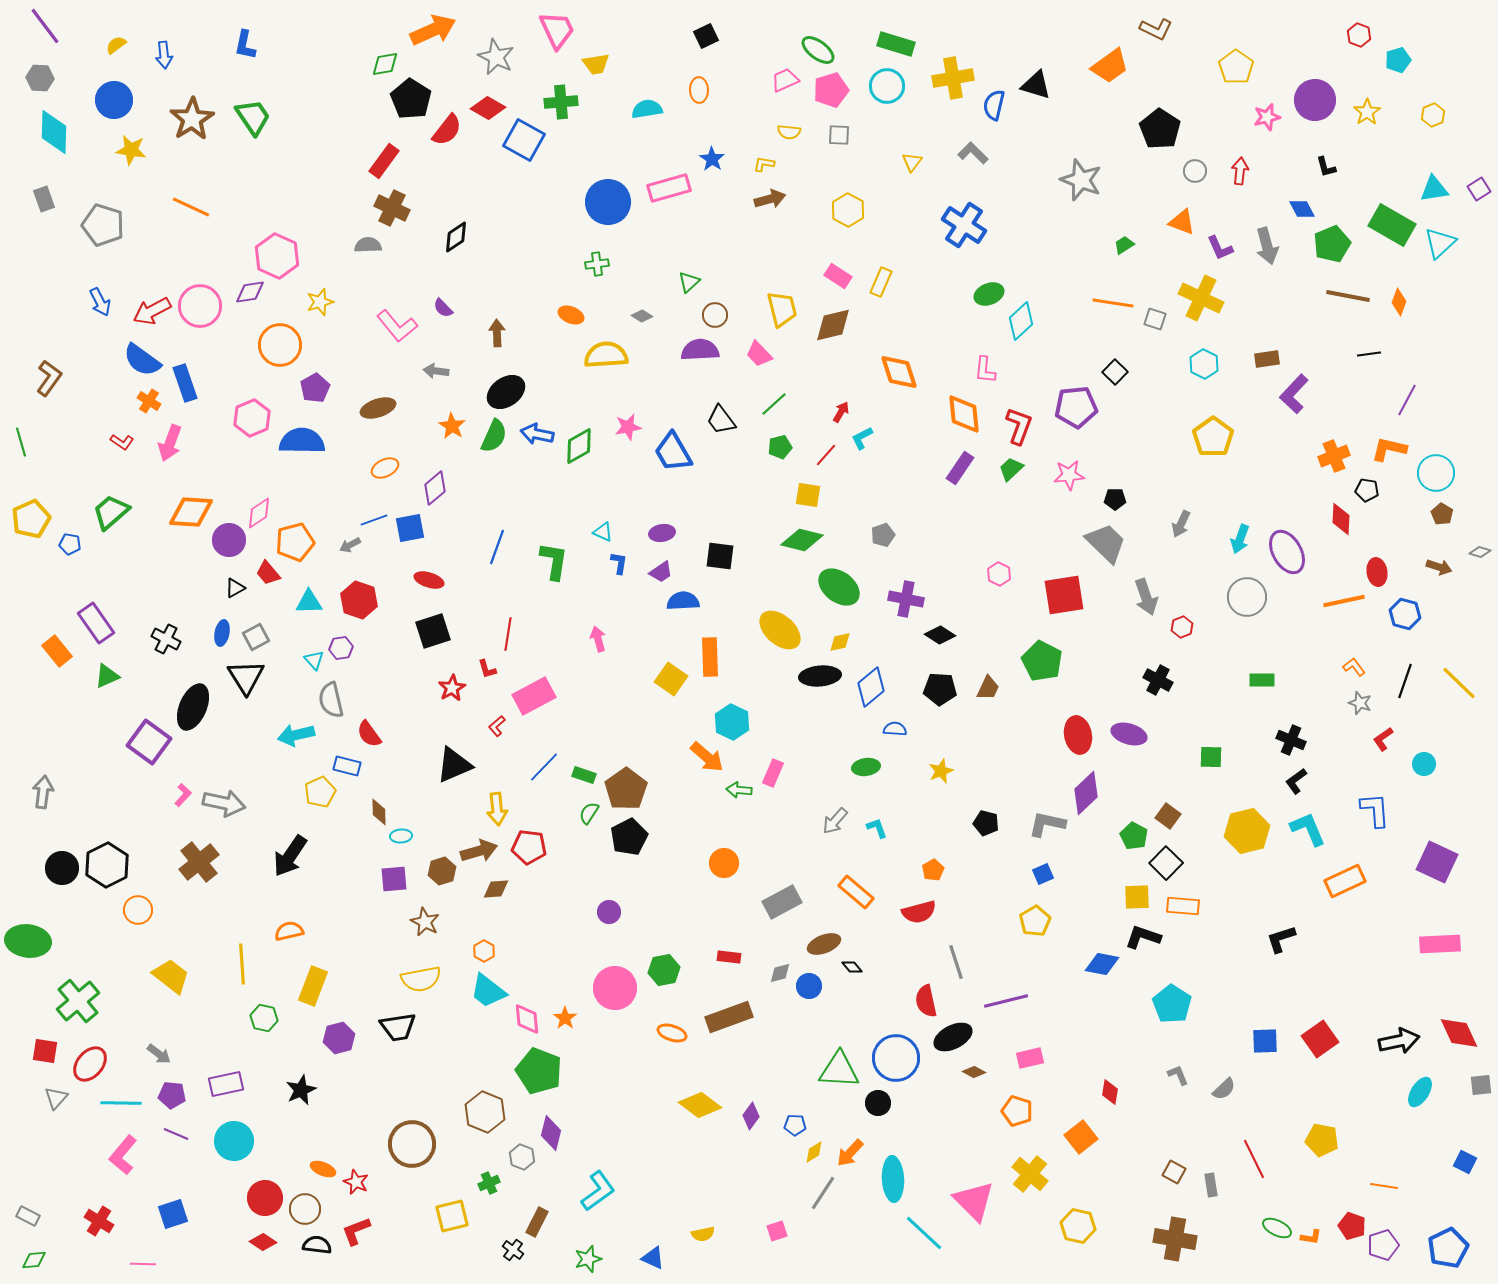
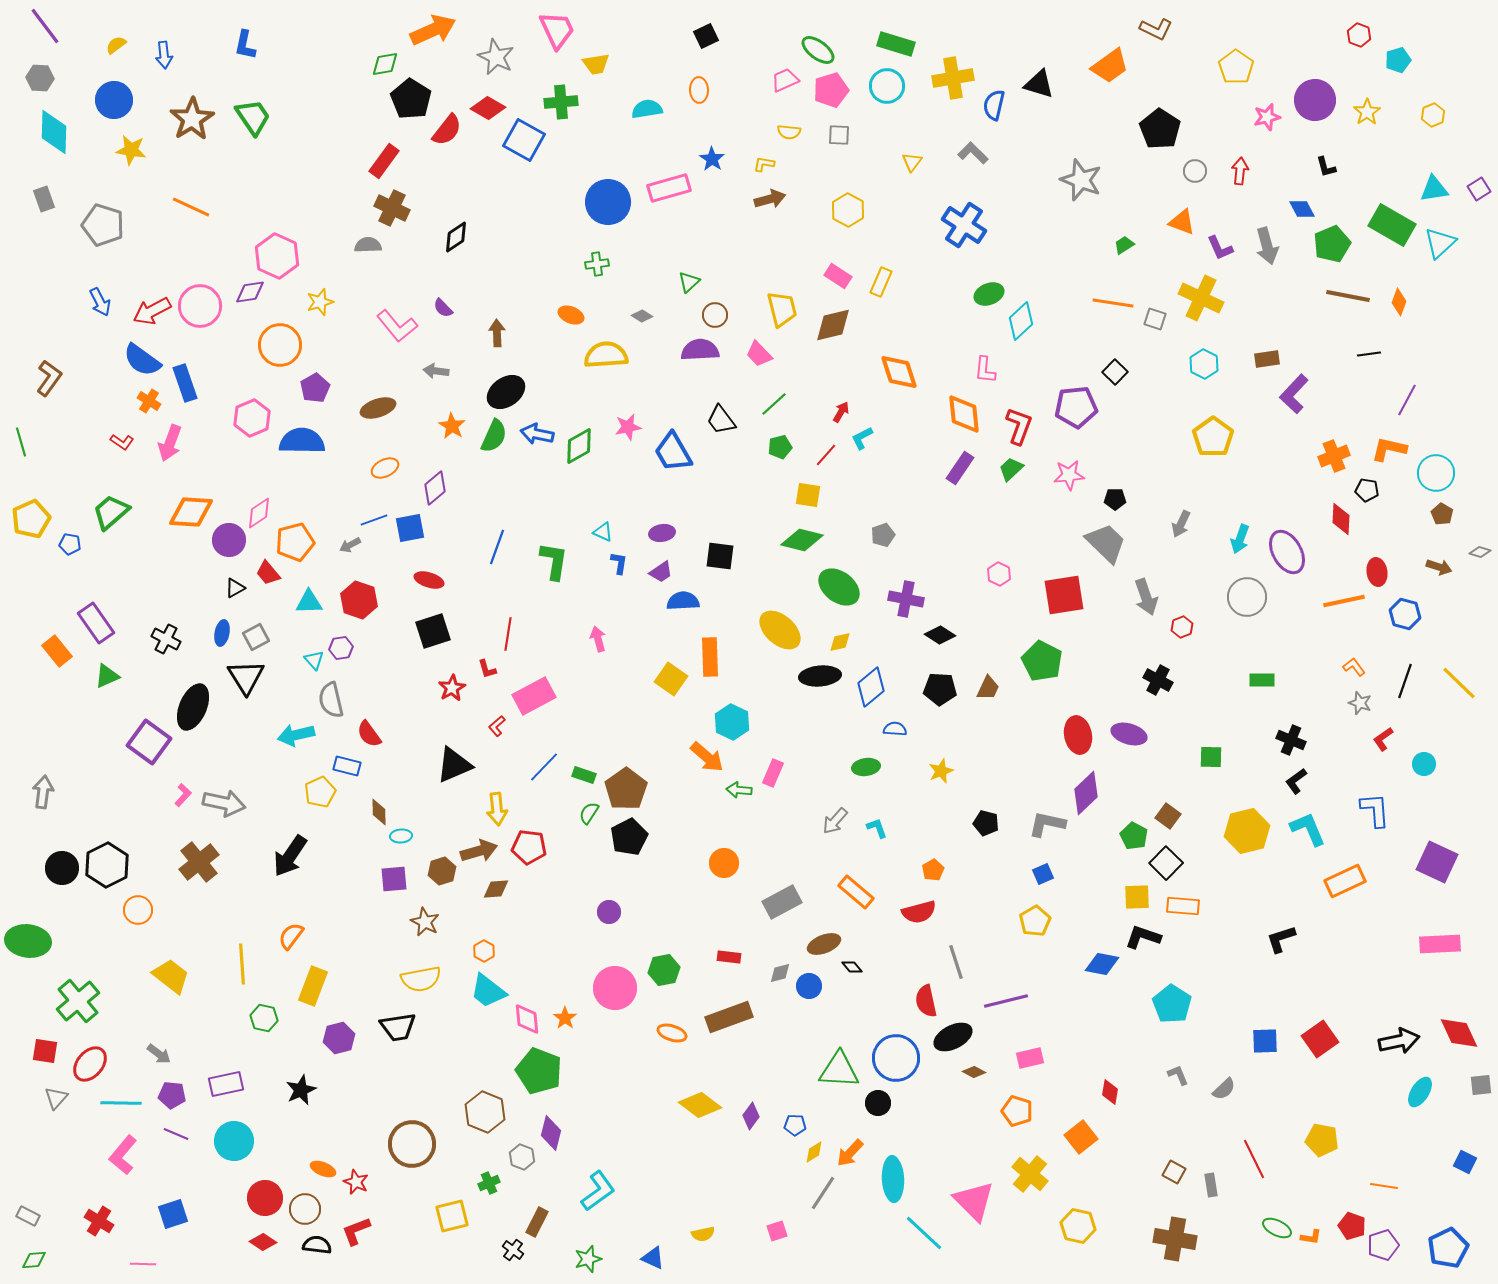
black triangle at (1036, 85): moved 3 px right, 1 px up
orange semicircle at (289, 931): moved 2 px right, 5 px down; rotated 40 degrees counterclockwise
